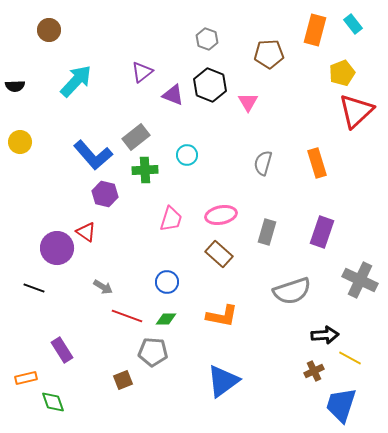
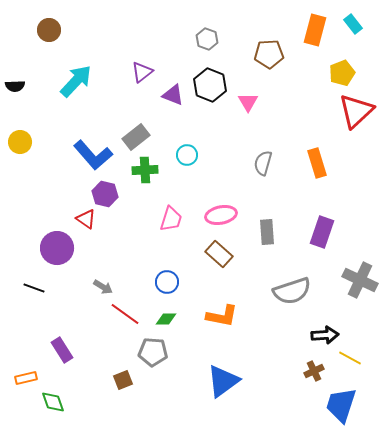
red triangle at (86, 232): moved 13 px up
gray rectangle at (267, 232): rotated 20 degrees counterclockwise
red line at (127, 316): moved 2 px left, 2 px up; rotated 16 degrees clockwise
